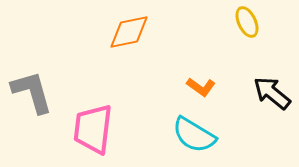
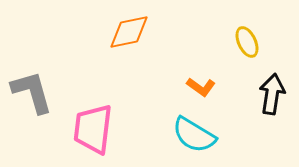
yellow ellipse: moved 20 px down
black arrow: moved 1 px down; rotated 60 degrees clockwise
